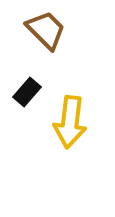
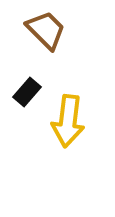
yellow arrow: moved 2 px left, 1 px up
